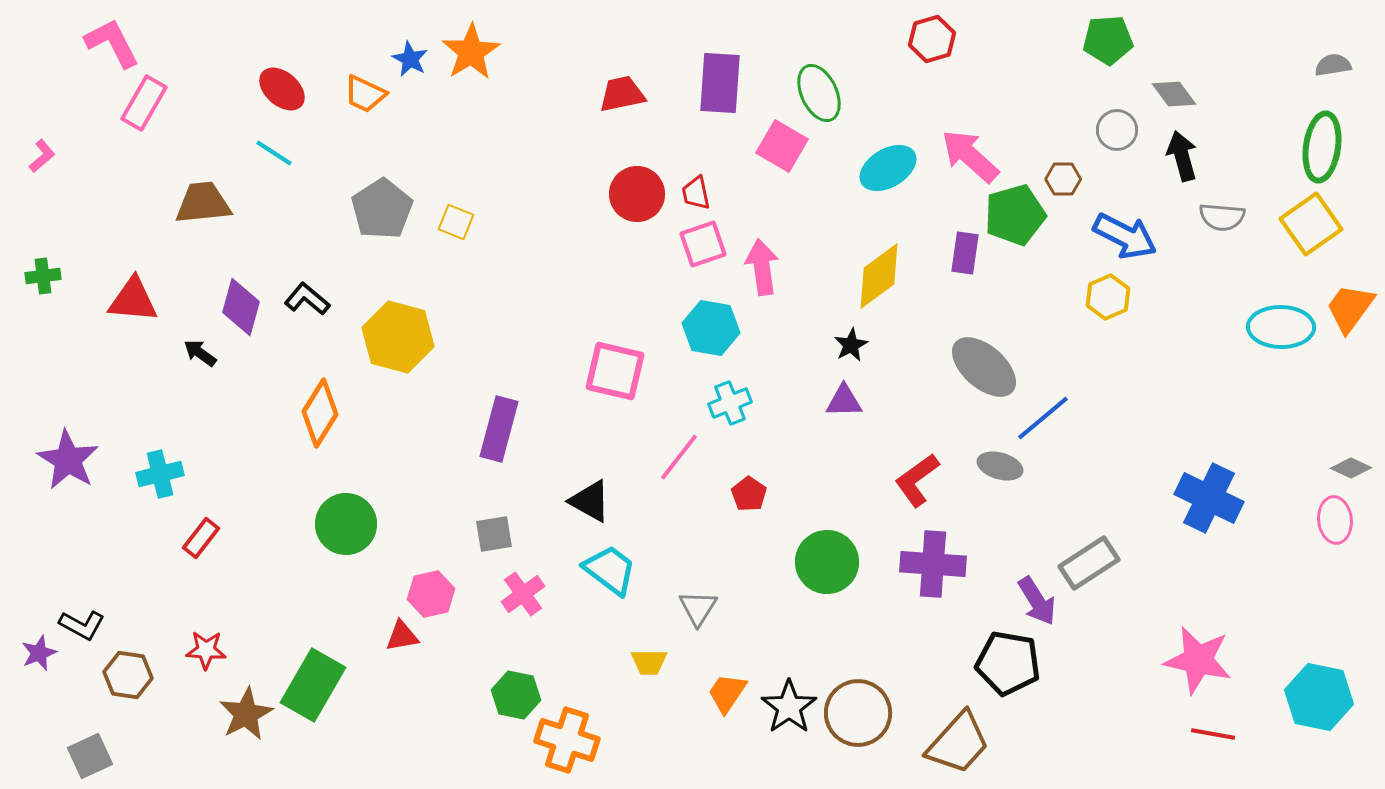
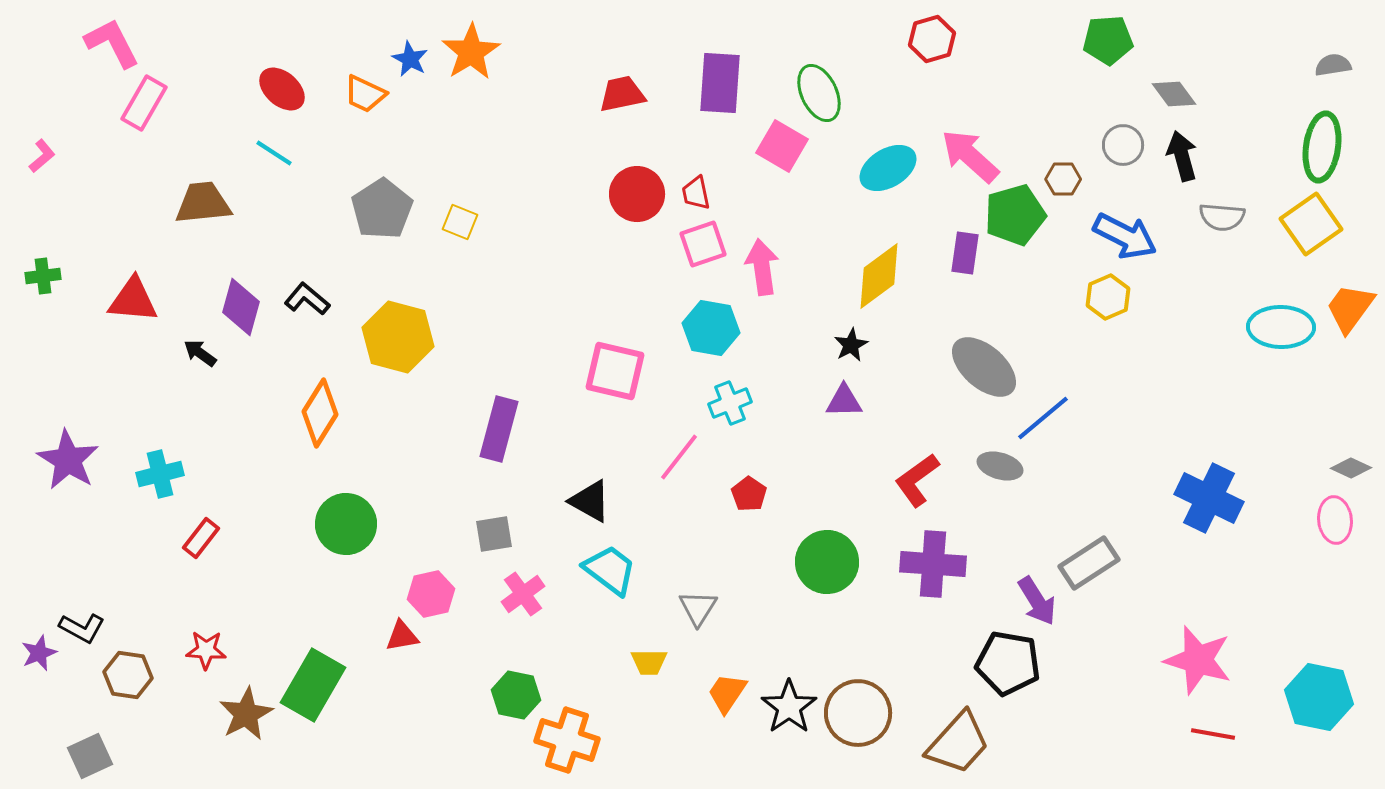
gray circle at (1117, 130): moved 6 px right, 15 px down
yellow square at (456, 222): moved 4 px right
black L-shape at (82, 625): moved 3 px down
pink star at (1198, 660): rotated 4 degrees clockwise
